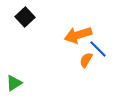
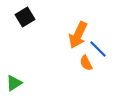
black square: rotated 12 degrees clockwise
orange arrow: rotated 48 degrees counterclockwise
orange semicircle: moved 3 px down; rotated 56 degrees counterclockwise
